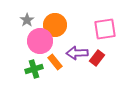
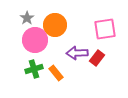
gray star: moved 2 px up
pink circle: moved 5 px left, 1 px up
orange rectangle: moved 1 px right, 11 px down
